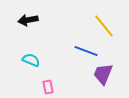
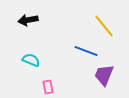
purple trapezoid: moved 1 px right, 1 px down
